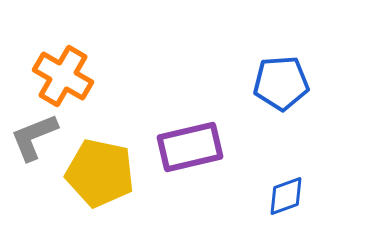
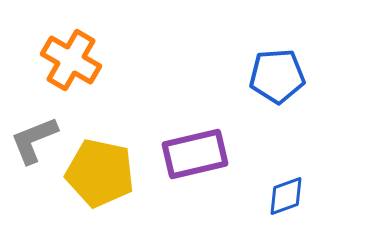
orange cross: moved 8 px right, 16 px up
blue pentagon: moved 4 px left, 7 px up
gray L-shape: moved 3 px down
purple rectangle: moved 5 px right, 7 px down
